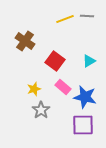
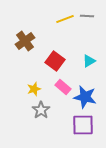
brown cross: rotated 18 degrees clockwise
